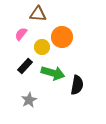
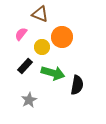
brown triangle: moved 2 px right; rotated 18 degrees clockwise
